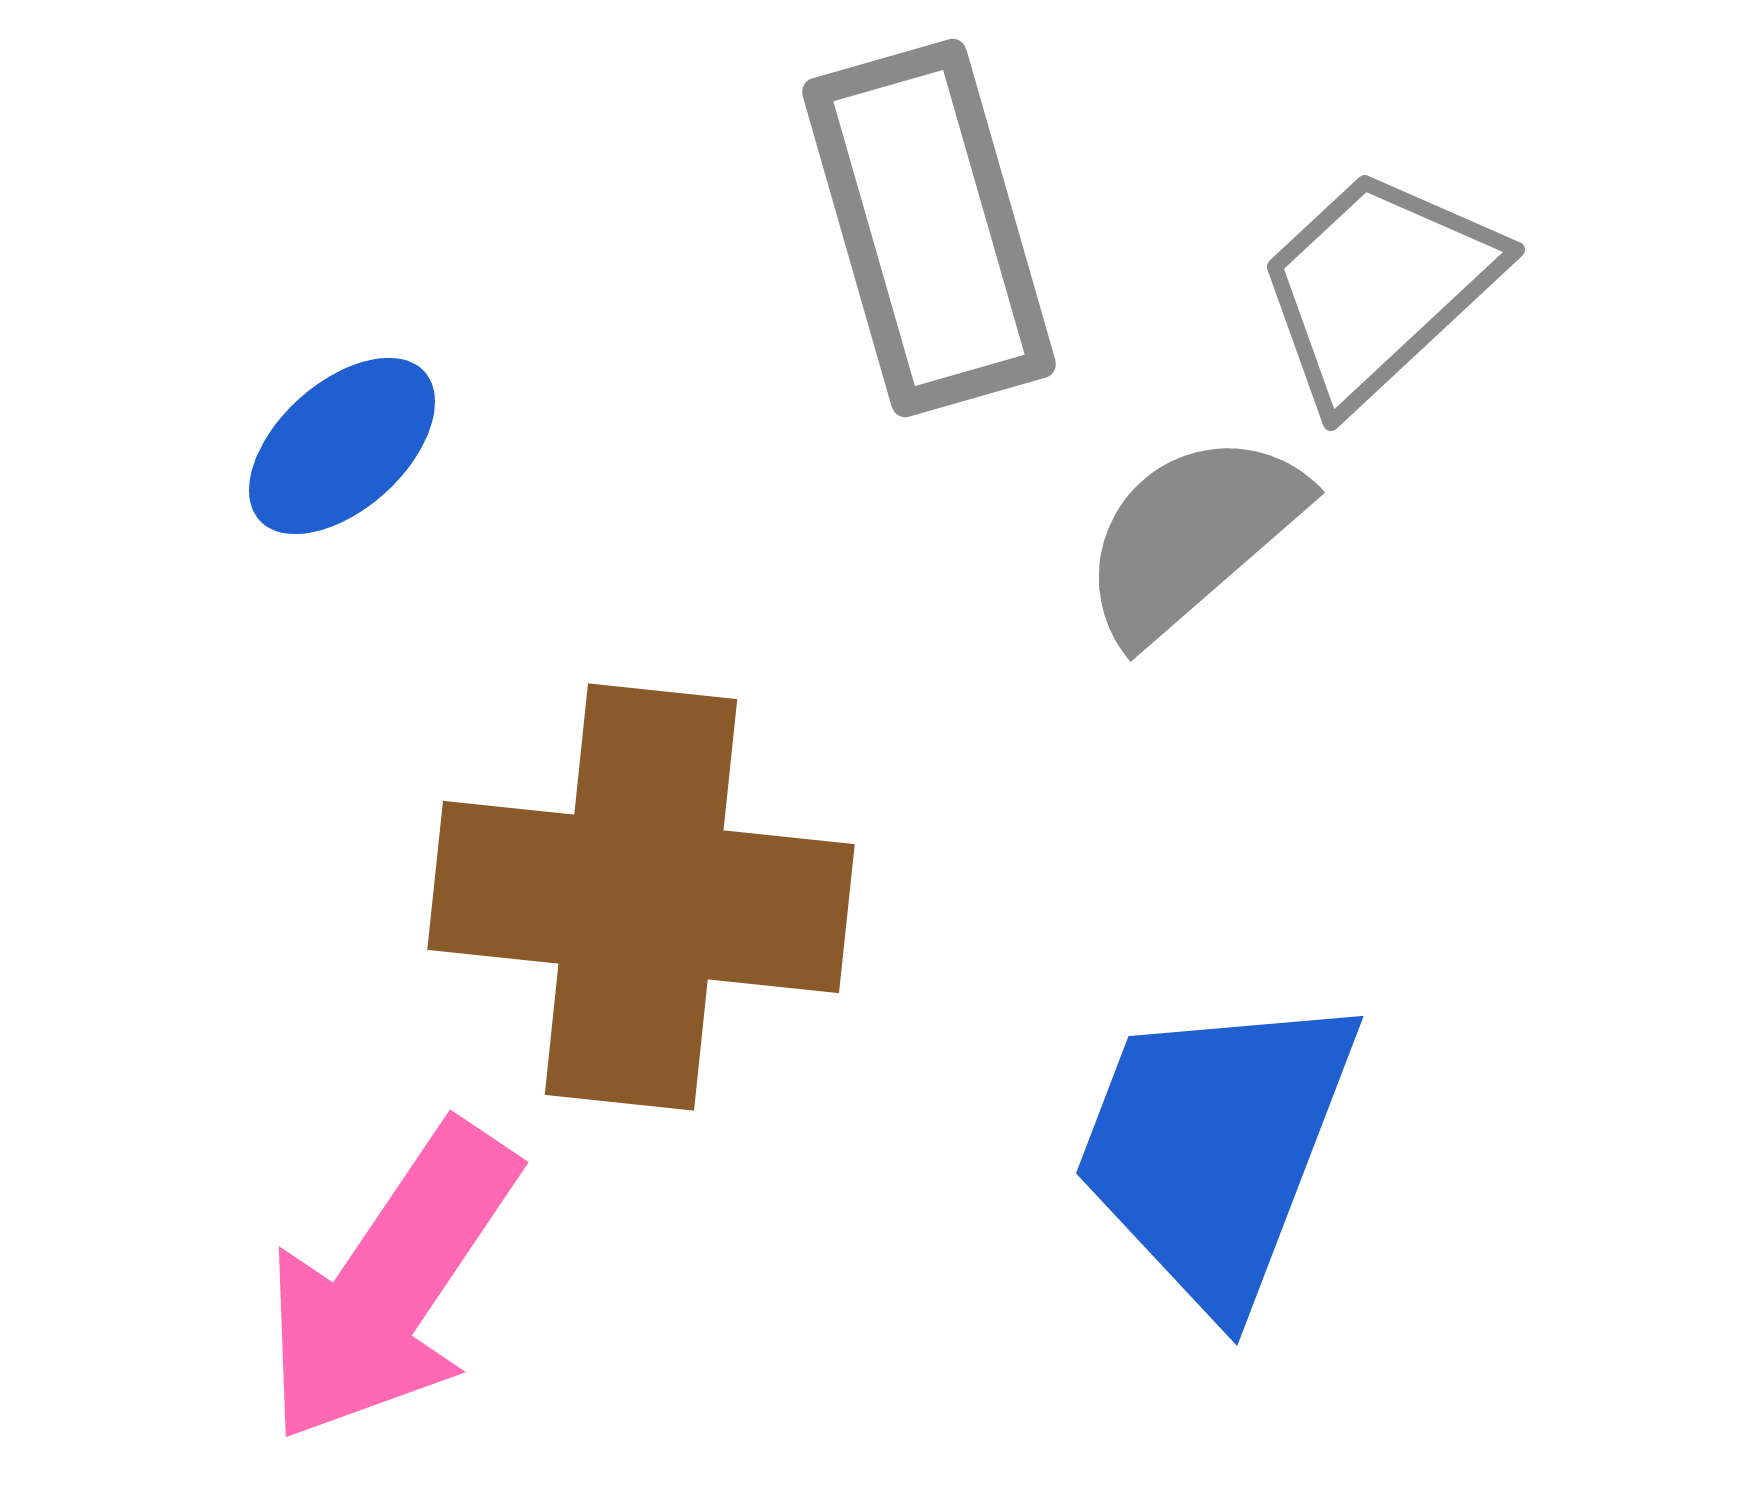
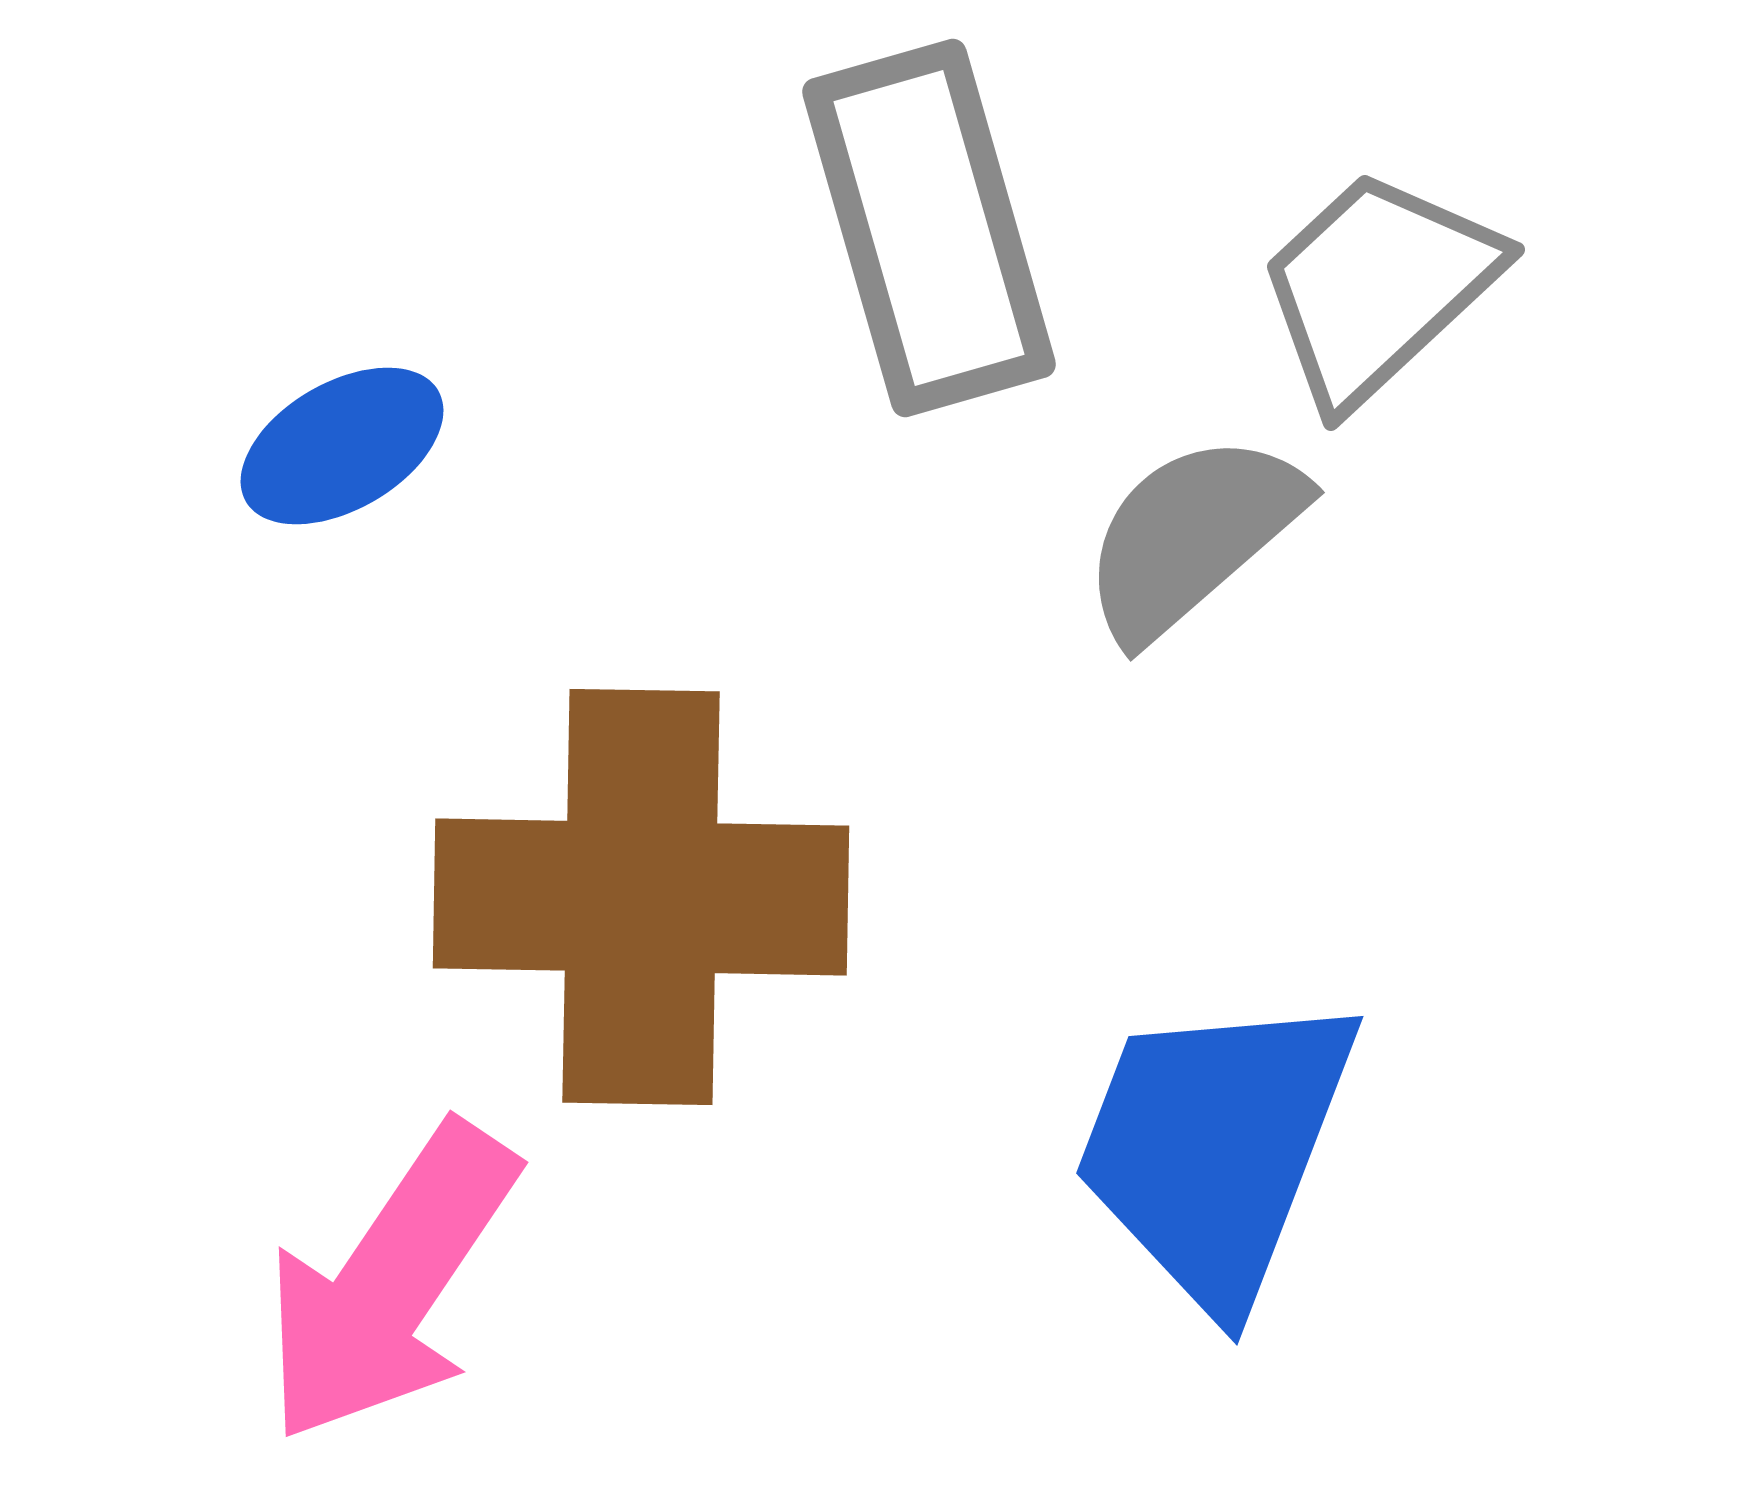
blue ellipse: rotated 12 degrees clockwise
brown cross: rotated 5 degrees counterclockwise
